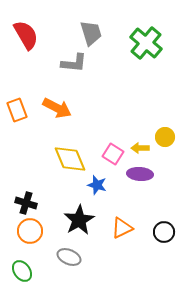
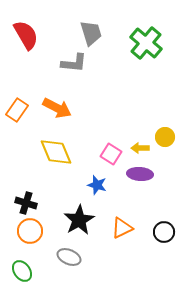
orange rectangle: rotated 55 degrees clockwise
pink square: moved 2 px left
yellow diamond: moved 14 px left, 7 px up
